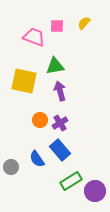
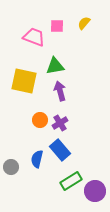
blue semicircle: rotated 48 degrees clockwise
